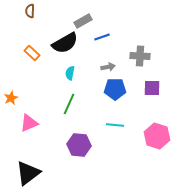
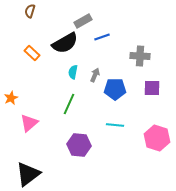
brown semicircle: rotated 16 degrees clockwise
gray arrow: moved 13 px left, 8 px down; rotated 56 degrees counterclockwise
cyan semicircle: moved 3 px right, 1 px up
pink triangle: rotated 18 degrees counterclockwise
pink hexagon: moved 2 px down
black triangle: moved 1 px down
